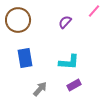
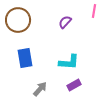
pink line: rotated 32 degrees counterclockwise
